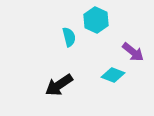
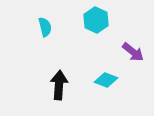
cyan semicircle: moved 24 px left, 10 px up
cyan diamond: moved 7 px left, 5 px down
black arrow: rotated 128 degrees clockwise
